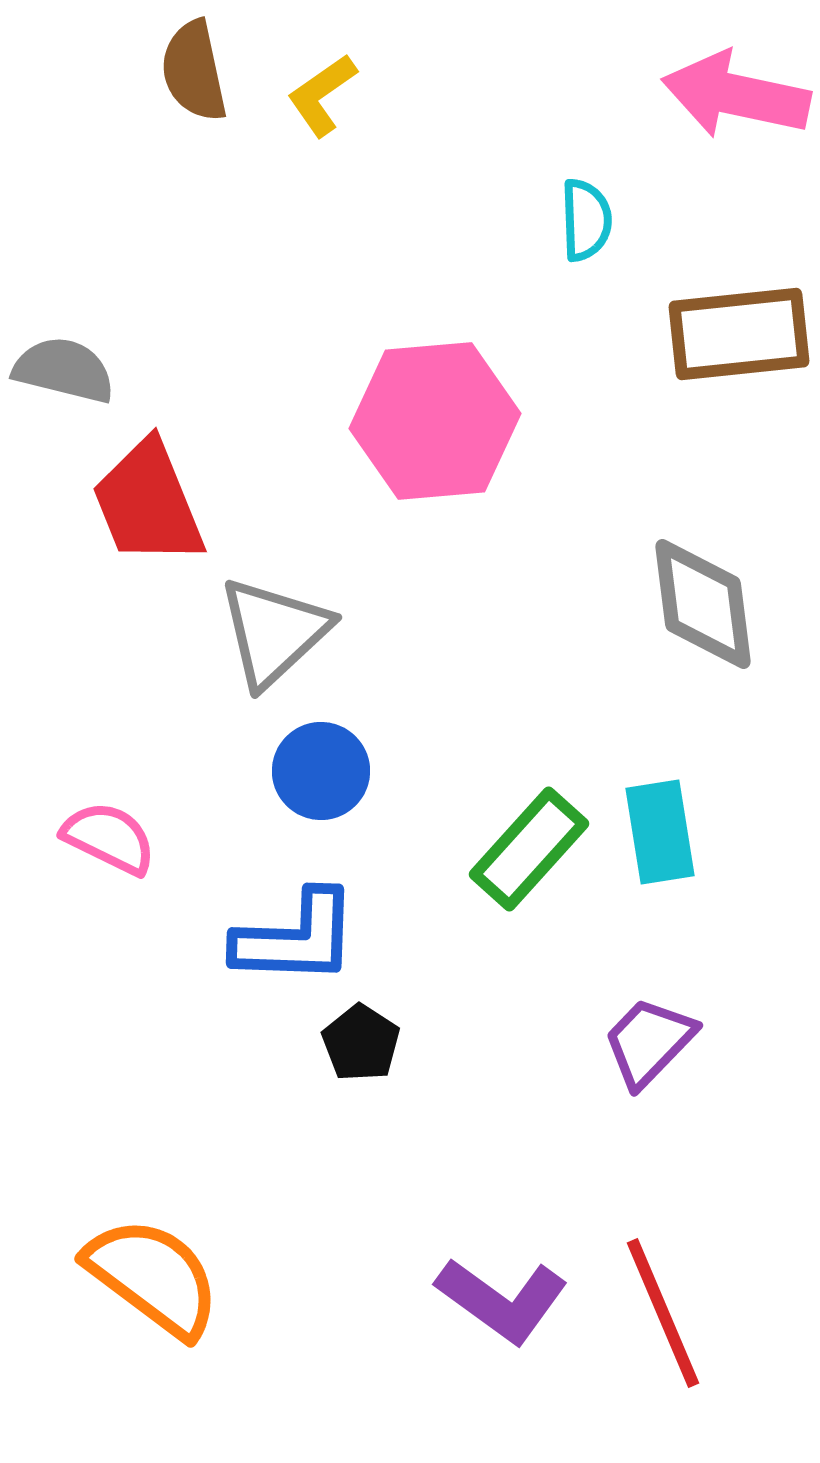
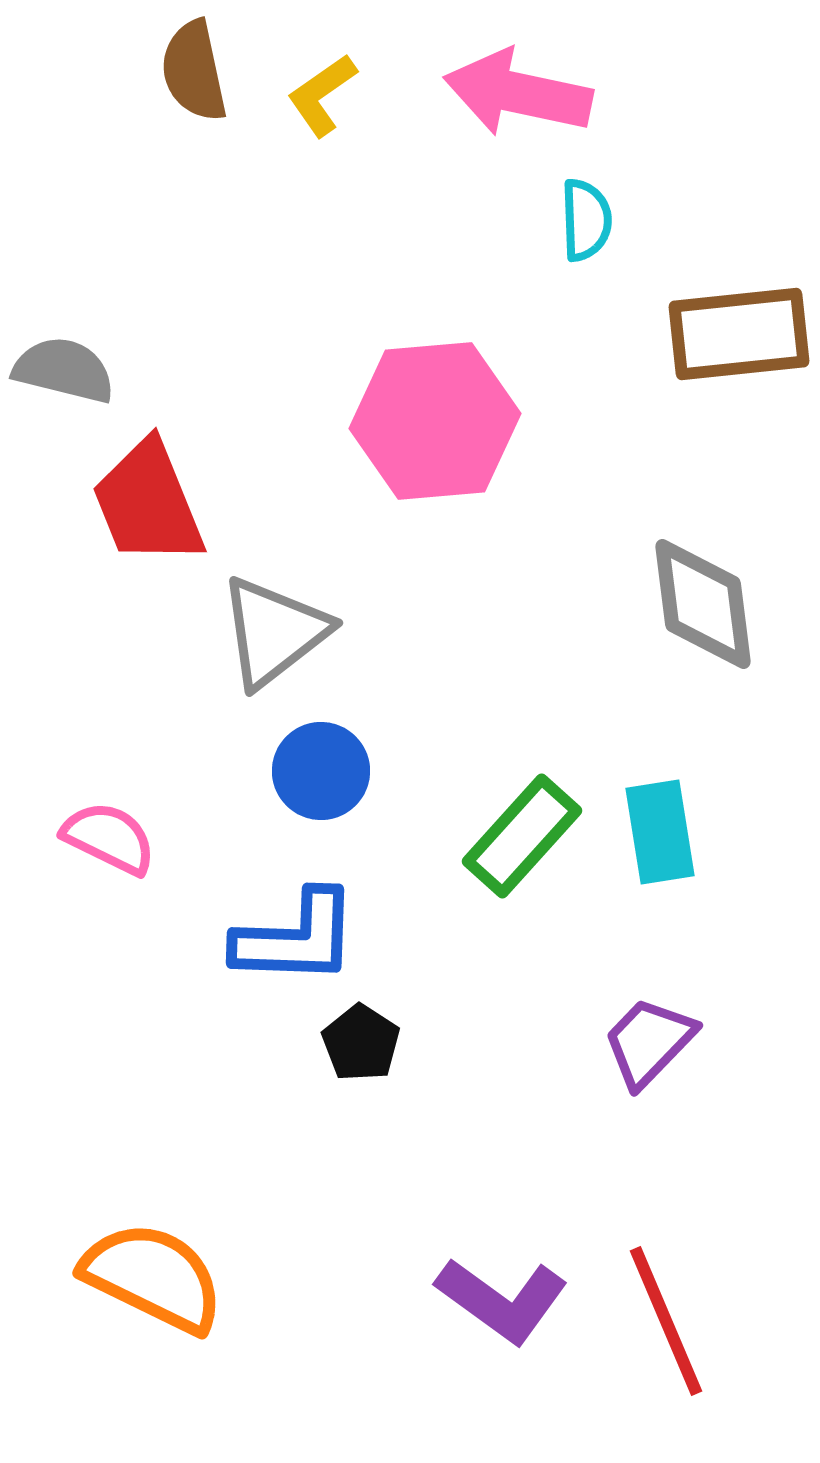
pink arrow: moved 218 px left, 2 px up
gray triangle: rotated 5 degrees clockwise
green rectangle: moved 7 px left, 13 px up
orange semicircle: rotated 11 degrees counterclockwise
red line: moved 3 px right, 8 px down
